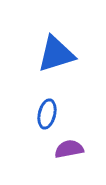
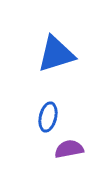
blue ellipse: moved 1 px right, 3 px down
